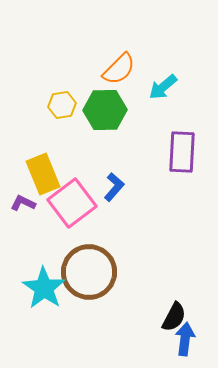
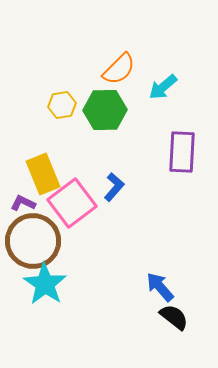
brown circle: moved 56 px left, 31 px up
cyan star: moved 1 px right, 4 px up
black semicircle: rotated 80 degrees counterclockwise
blue arrow: moved 25 px left, 52 px up; rotated 48 degrees counterclockwise
